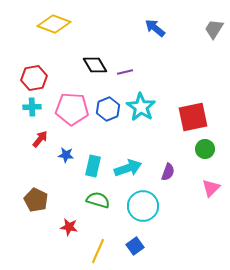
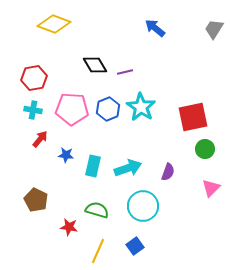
cyan cross: moved 1 px right, 3 px down; rotated 12 degrees clockwise
green semicircle: moved 1 px left, 10 px down
